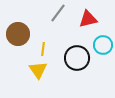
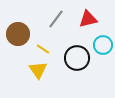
gray line: moved 2 px left, 6 px down
yellow line: rotated 64 degrees counterclockwise
